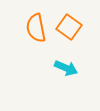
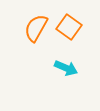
orange semicircle: rotated 40 degrees clockwise
